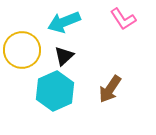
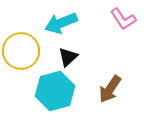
cyan arrow: moved 3 px left, 1 px down
yellow circle: moved 1 px left, 1 px down
black triangle: moved 4 px right, 1 px down
cyan hexagon: rotated 9 degrees clockwise
